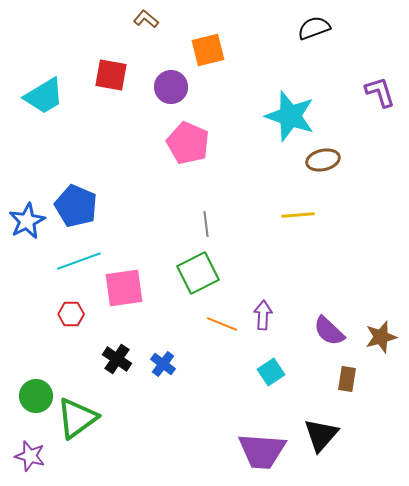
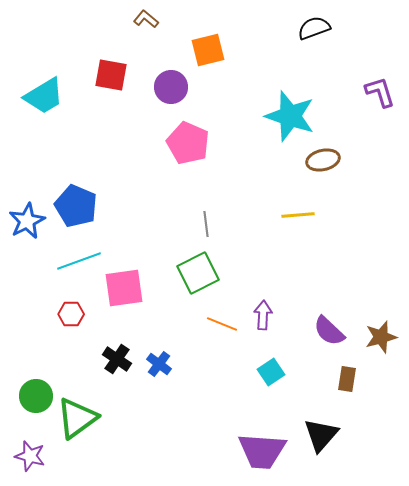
blue cross: moved 4 px left
